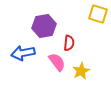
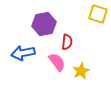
purple hexagon: moved 2 px up
red semicircle: moved 2 px left, 1 px up
